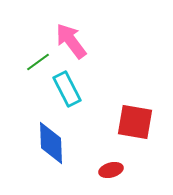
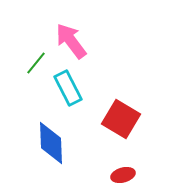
green line: moved 2 px left, 1 px down; rotated 15 degrees counterclockwise
cyan rectangle: moved 1 px right, 1 px up
red square: moved 14 px left, 3 px up; rotated 21 degrees clockwise
red ellipse: moved 12 px right, 5 px down
